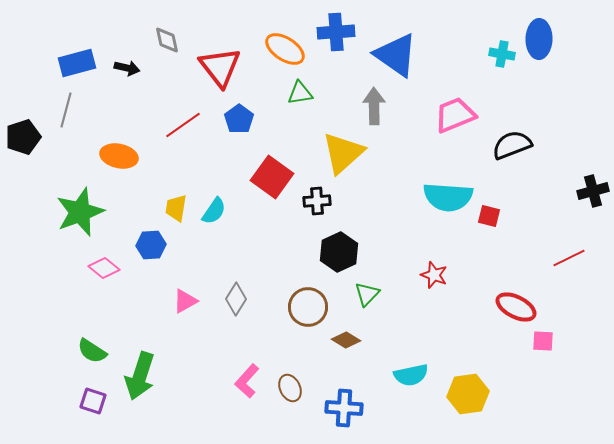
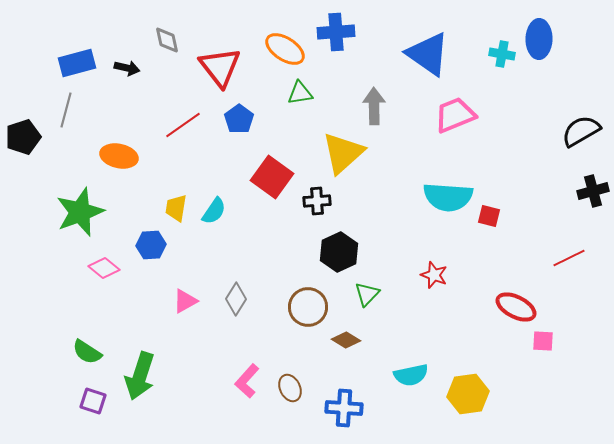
blue triangle at (396, 55): moved 32 px right, 1 px up
black semicircle at (512, 145): moved 69 px right, 14 px up; rotated 9 degrees counterclockwise
green semicircle at (92, 351): moved 5 px left, 1 px down
